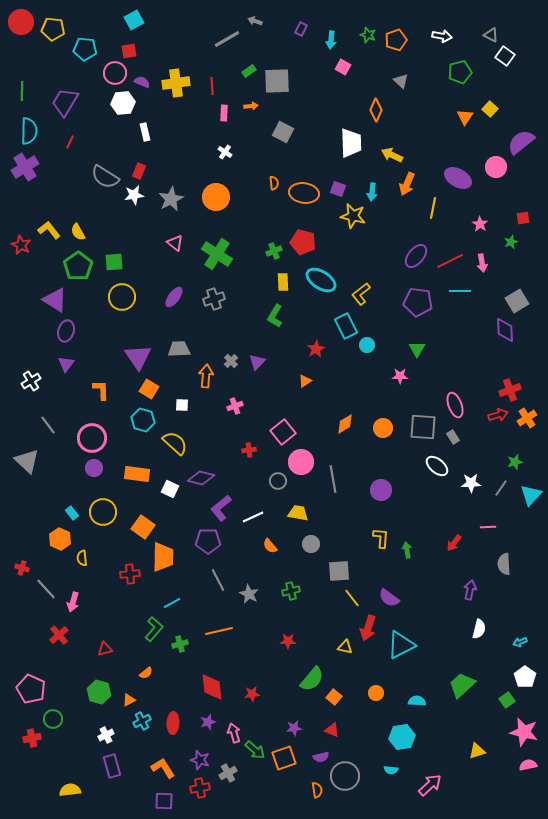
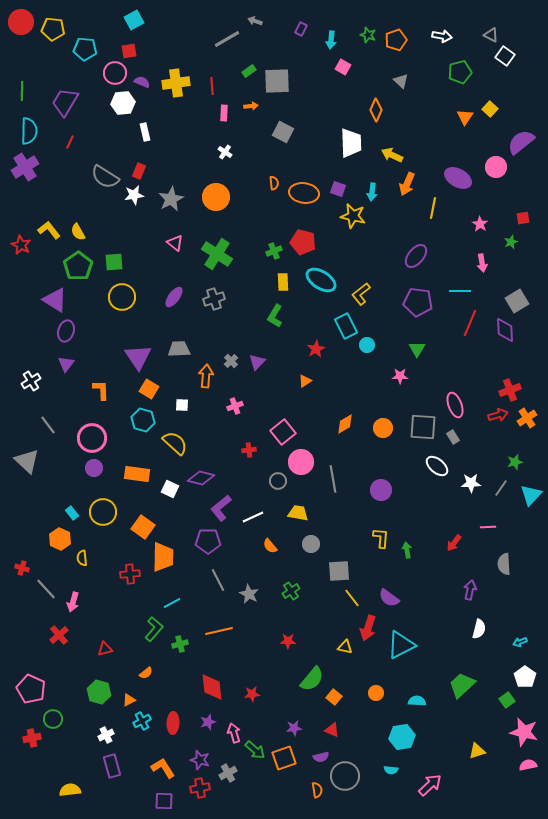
red line at (450, 261): moved 20 px right, 62 px down; rotated 40 degrees counterclockwise
green cross at (291, 591): rotated 18 degrees counterclockwise
